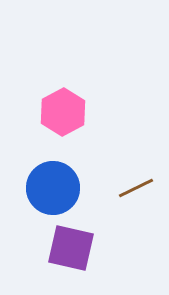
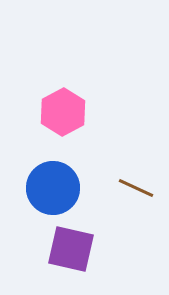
brown line: rotated 51 degrees clockwise
purple square: moved 1 px down
